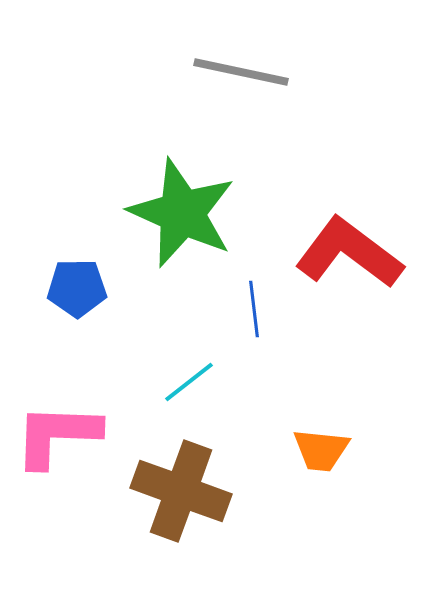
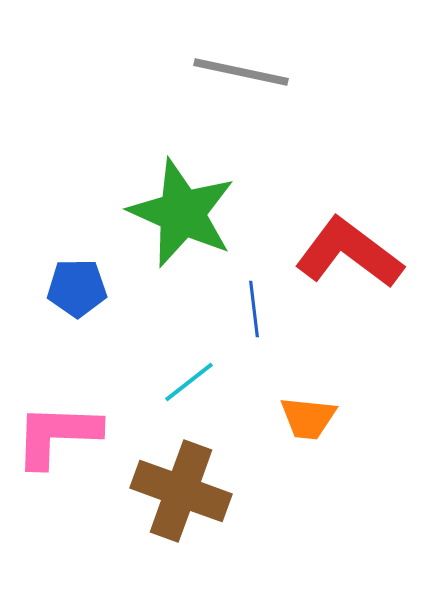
orange trapezoid: moved 13 px left, 32 px up
